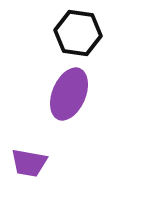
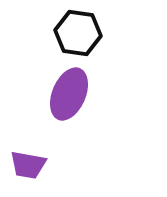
purple trapezoid: moved 1 px left, 2 px down
